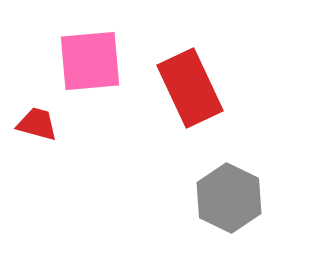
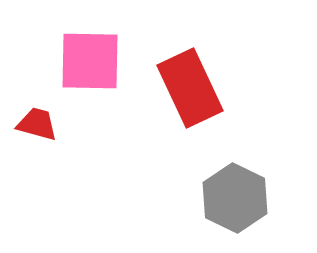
pink square: rotated 6 degrees clockwise
gray hexagon: moved 6 px right
